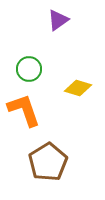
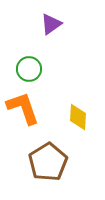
purple triangle: moved 7 px left, 4 px down
yellow diamond: moved 29 px down; rotated 76 degrees clockwise
orange L-shape: moved 1 px left, 2 px up
